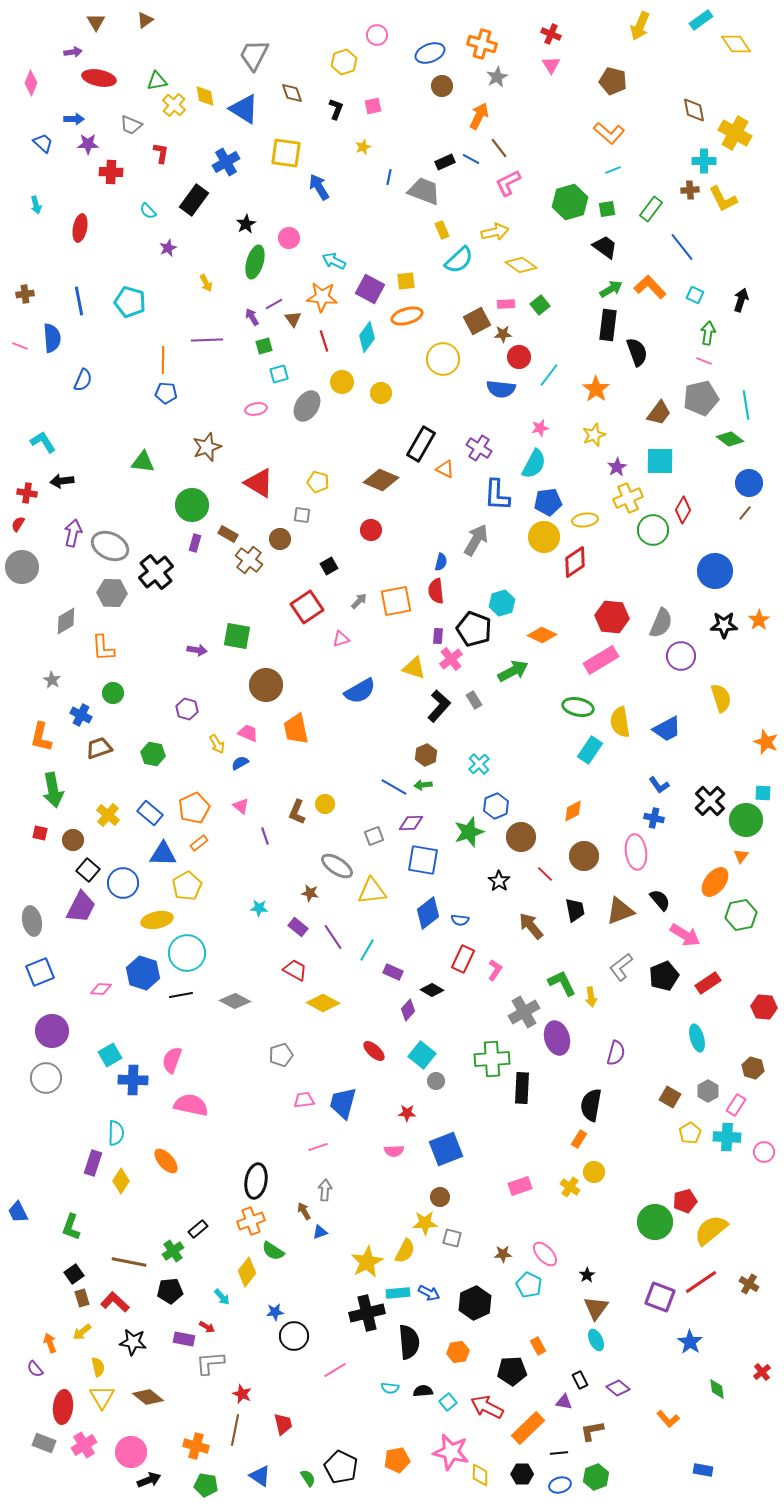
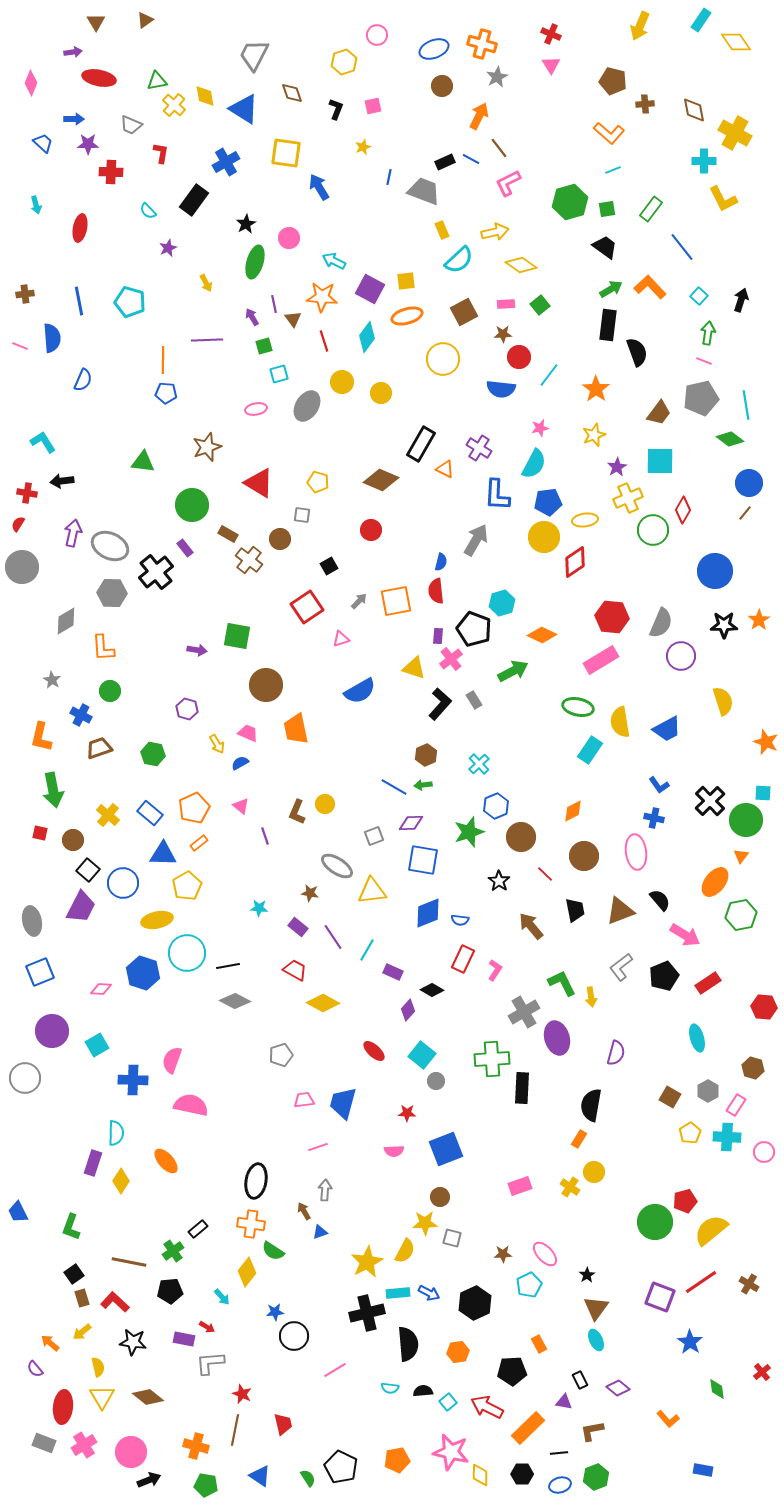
cyan rectangle at (701, 20): rotated 20 degrees counterclockwise
yellow diamond at (736, 44): moved 2 px up
blue ellipse at (430, 53): moved 4 px right, 4 px up
brown cross at (690, 190): moved 45 px left, 86 px up
cyan square at (695, 295): moved 4 px right, 1 px down; rotated 18 degrees clockwise
purple line at (274, 304): rotated 72 degrees counterclockwise
brown square at (477, 321): moved 13 px left, 9 px up
purple rectangle at (195, 543): moved 10 px left, 5 px down; rotated 54 degrees counterclockwise
green circle at (113, 693): moved 3 px left, 2 px up
yellow semicircle at (721, 698): moved 2 px right, 3 px down
black L-shape at (439, 706): moved 1 px right, 2 px up
blue diamond at (428, 913): rotated 16 degrees clockwise
black line at (181, 995): moved 47 px right, 29 px up
cyan square at (110, 1055): moved 13 px left, 10 px up
gray circle at (46, 1078): moved 21 px left
orange cross at (251, 1221): moved 3 px down; rotated 28 degrees clockwise
cyan pentagon at (529, 1285): rotated 20 degrees clockwise
black semicircle at (409, 1342): moved 1 px left, 2 px down
orange arrow at (50, 1343): rotated 30 degrees counterclockwise
orange rectangle at (538, 1346): moved 1 px right, 2 px up
